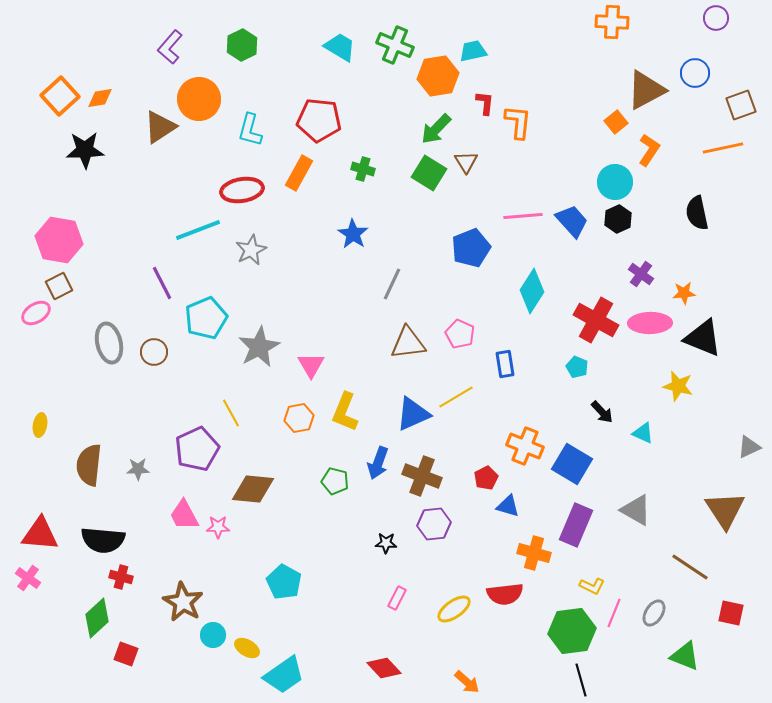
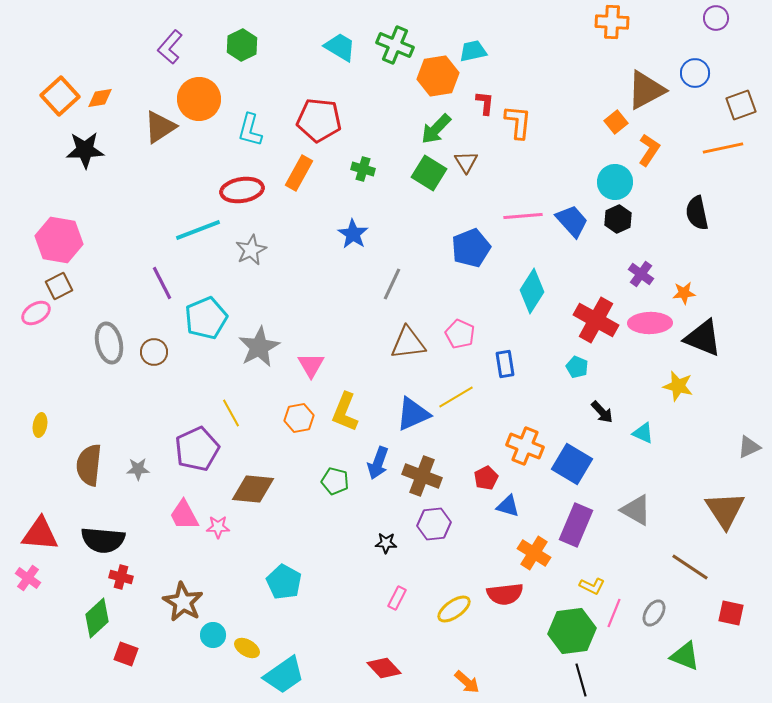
orange cross at (534, 553): rotated 16 degrees clockwise
